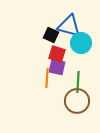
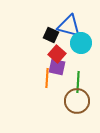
red square: rotated 24 degrees clockwise
